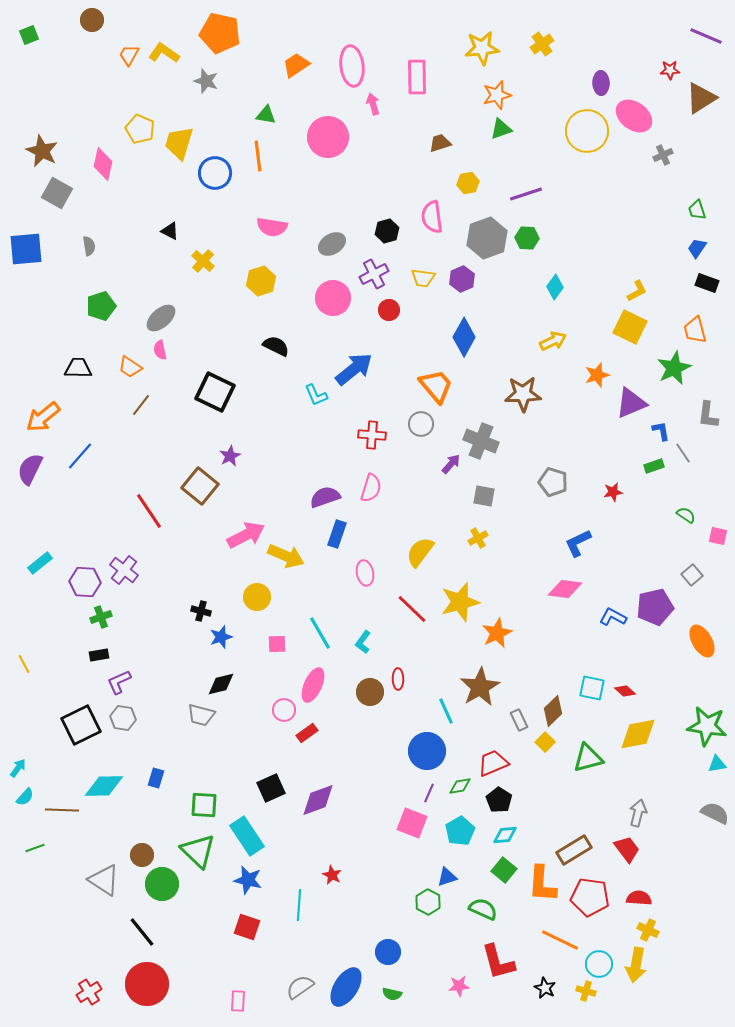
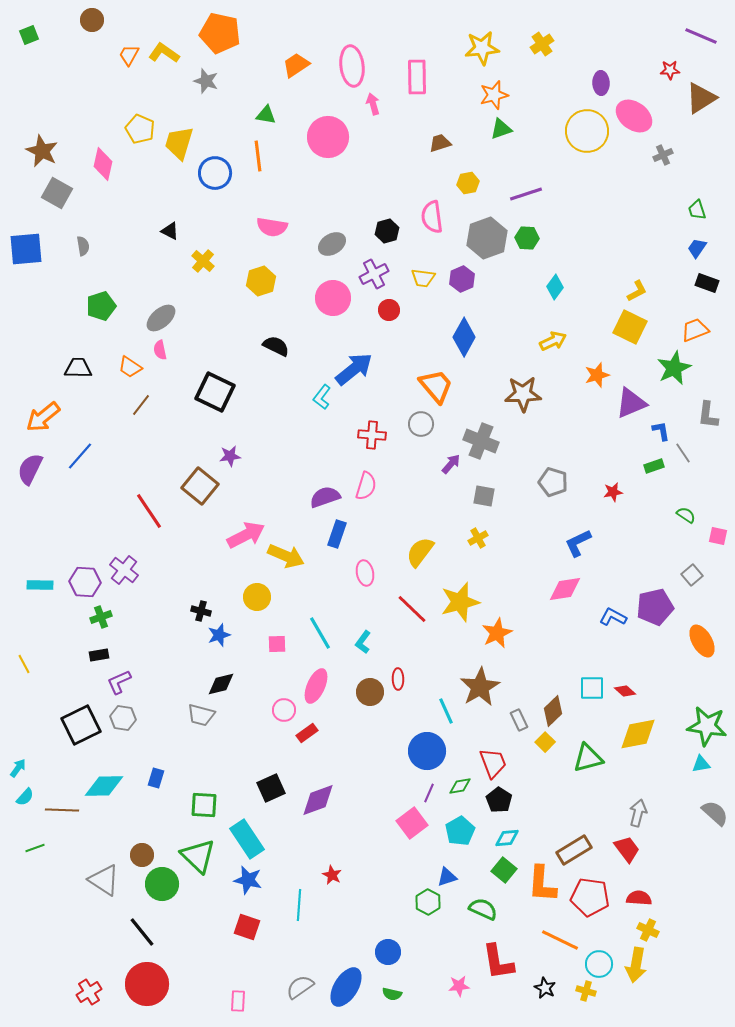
purple line at (706, 36): moved 5 px left
orange star at (497, 95): moved 3 px left
gray semicircle at (89, 246): moved 6 px left
orange trapezoid at (695, 330): rotated 84 degrees clockwise
cyan L-shape at (316, 395): moved 6 px right, 2 px down; rotated 60 degrees clockwise
purple star at (230, 456): rotated 20 degrees clockwise
pink semicircle at (371, 488): moved 5 px left, 2 px up
cyan rectangle at (40, 563): moved 22 px down; rotated 40 degrees clockwise
pink diamond at (565, 589): rotated 16 degrees counterclockwise
blue star at (221, 637): moved 2 px left, 2 px up
pink ellipse at (313, 685): moved 3 px right, 1 px down
cyan square at (592, 688): rotated 12 degrees counterclockwise
red trapezoid at (493, 763): rotated 92 degrees clockwise
cyan triangle at (717, 764): moved 16 px left
gray semicircle at (715, 813): rotated 16 degrees clockwise
pink square at (412, 823): rotated 32 degrees clockwise
cyan diamond at (505, 835): moved 2 px right, 3 px down
cyan rectangle at (247, 836): moved 3 px down
green triangle at (198, 851): moved 5 px down
red L-shape at (498, 962): rotated 6 degrees clockwise
